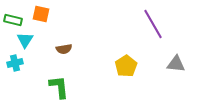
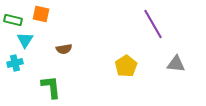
green L-shape: moved 8 px left
